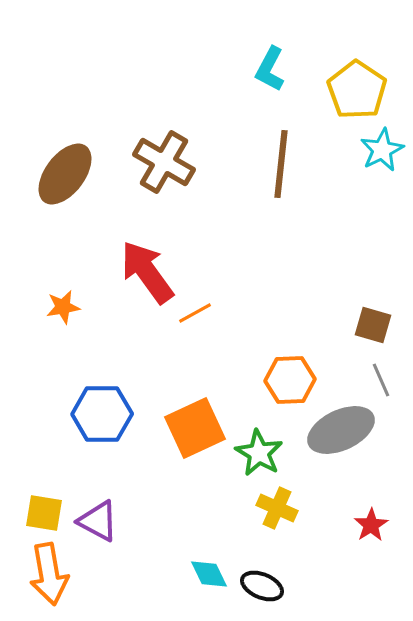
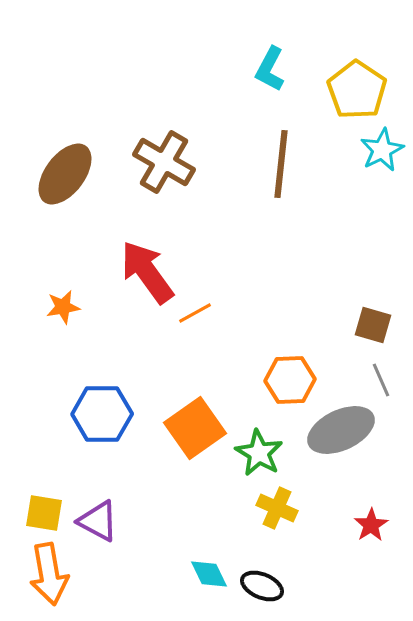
orange square: rotated 10 degrees counterclockwise
